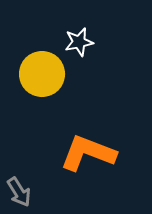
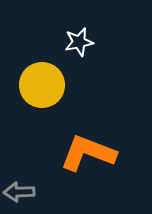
yellow circle: moved 11 px down
gray arrow: rotated 120 degrees clockwise
